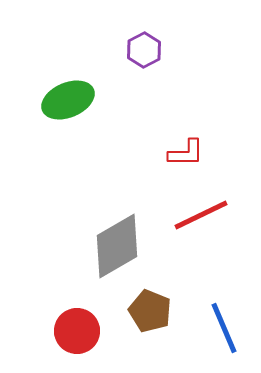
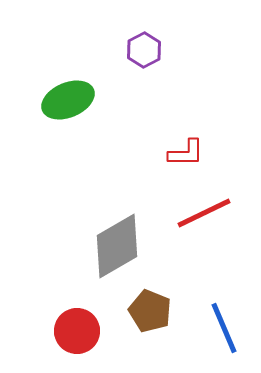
red line: moved 3 px right, 2 px up
